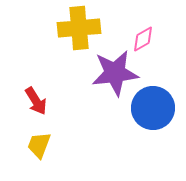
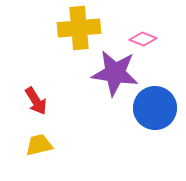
pink diamond: rotated 52 degrees clockwise
purple star: rotated 15 degrees clockwise
blue circle: moved 2 px right
yellow trapezoid: rotated 56 degrees clockwise
